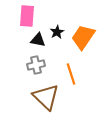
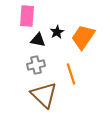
brown triangle: moved 2 px left, 2 px up
